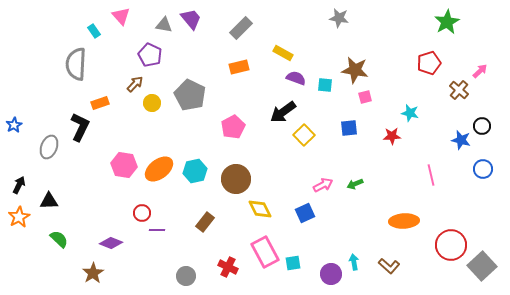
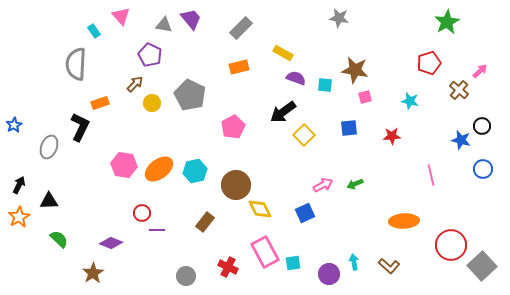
cyan star at (410, 113): moved 12 px up
brown circle at (236, 179): moved 6 px down
purple circle at (331, 274): moved 2 px left
